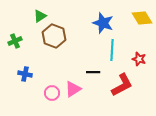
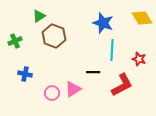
green triangle: moved 1 px left
